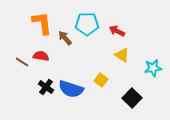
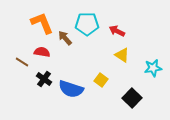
orange L-shape: rotated 15 degrees counterclockwise
red semicircle: moved 1 px right, 4 px up
black cross: moved 2 px left, 8 px up
